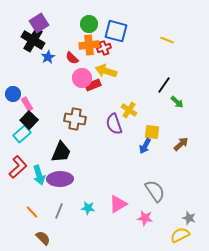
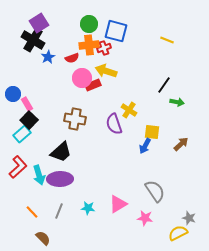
red semicircle: rotated 64 degrees counterclockwise
green arrow: rotated 32 degrees counterclockwise
black trapezoid: rotated 25 degrees clockwise
yellow semicircle: moved 2 px left, 2 px up
